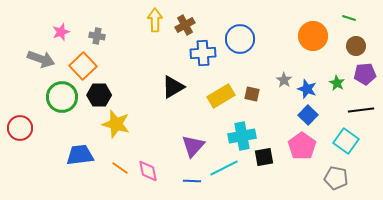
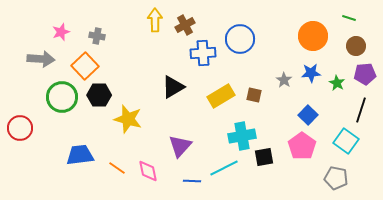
gray arrow: rotated 16 degrees counterclockwise
orange square: moved 2 px right
blue star: moved 4 px right, 16 px up; rotated 24 degrees counterclockwise
brown square: moved 2 px right, 1 px down
black line: rotated 65 degrees counterclockwise
yellow star: moved 12 px right, 5 px up
purple triangle: moved 13 px left
orange line: moved 3 px left
